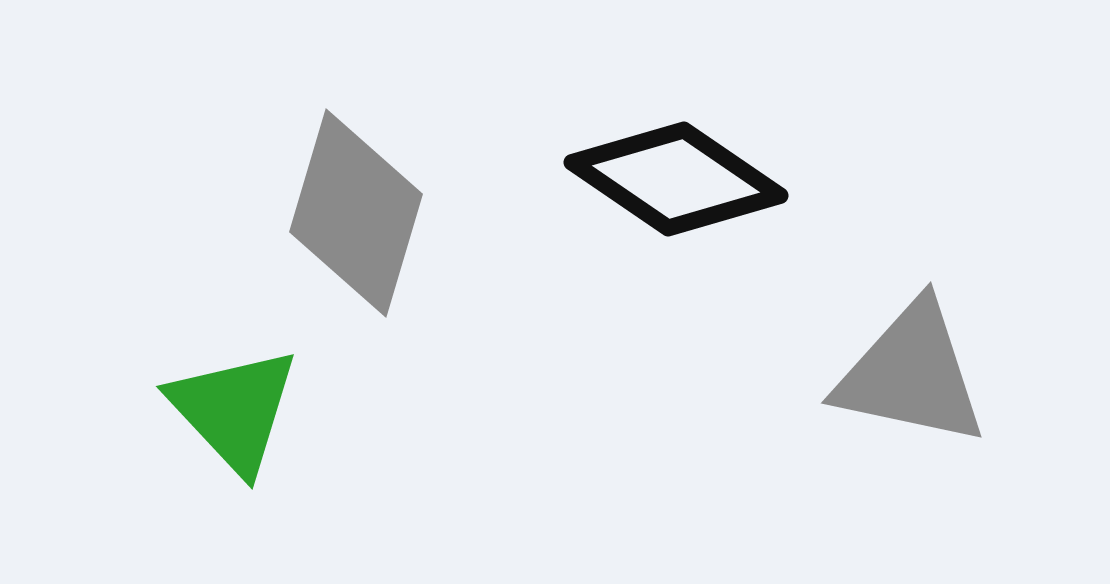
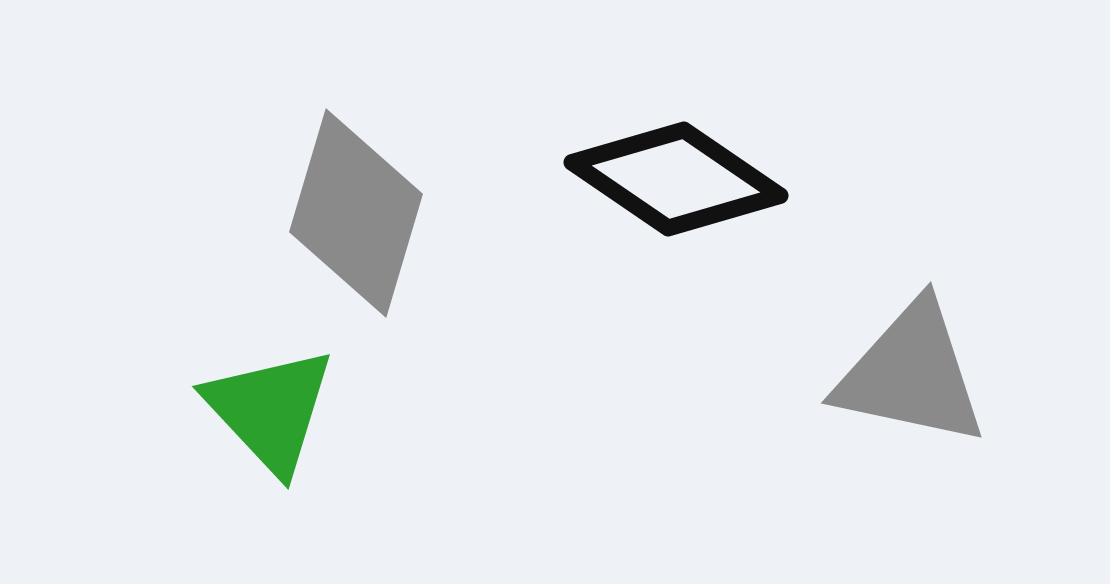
green triangle: moved 36 px right
